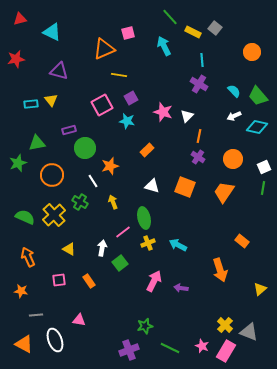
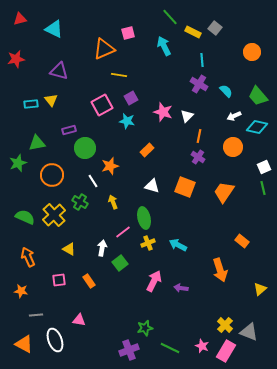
cyan triangle at (52, 32): moved 2 px right, 3 px up
cyan semicircle at (234, 91): moved 8 px left
orange circle at (233, 159): moved 12 px up
green line at (263, 188): rotated 24 degrees counterclockwise
green star at (145, 326): moved 2 px down
